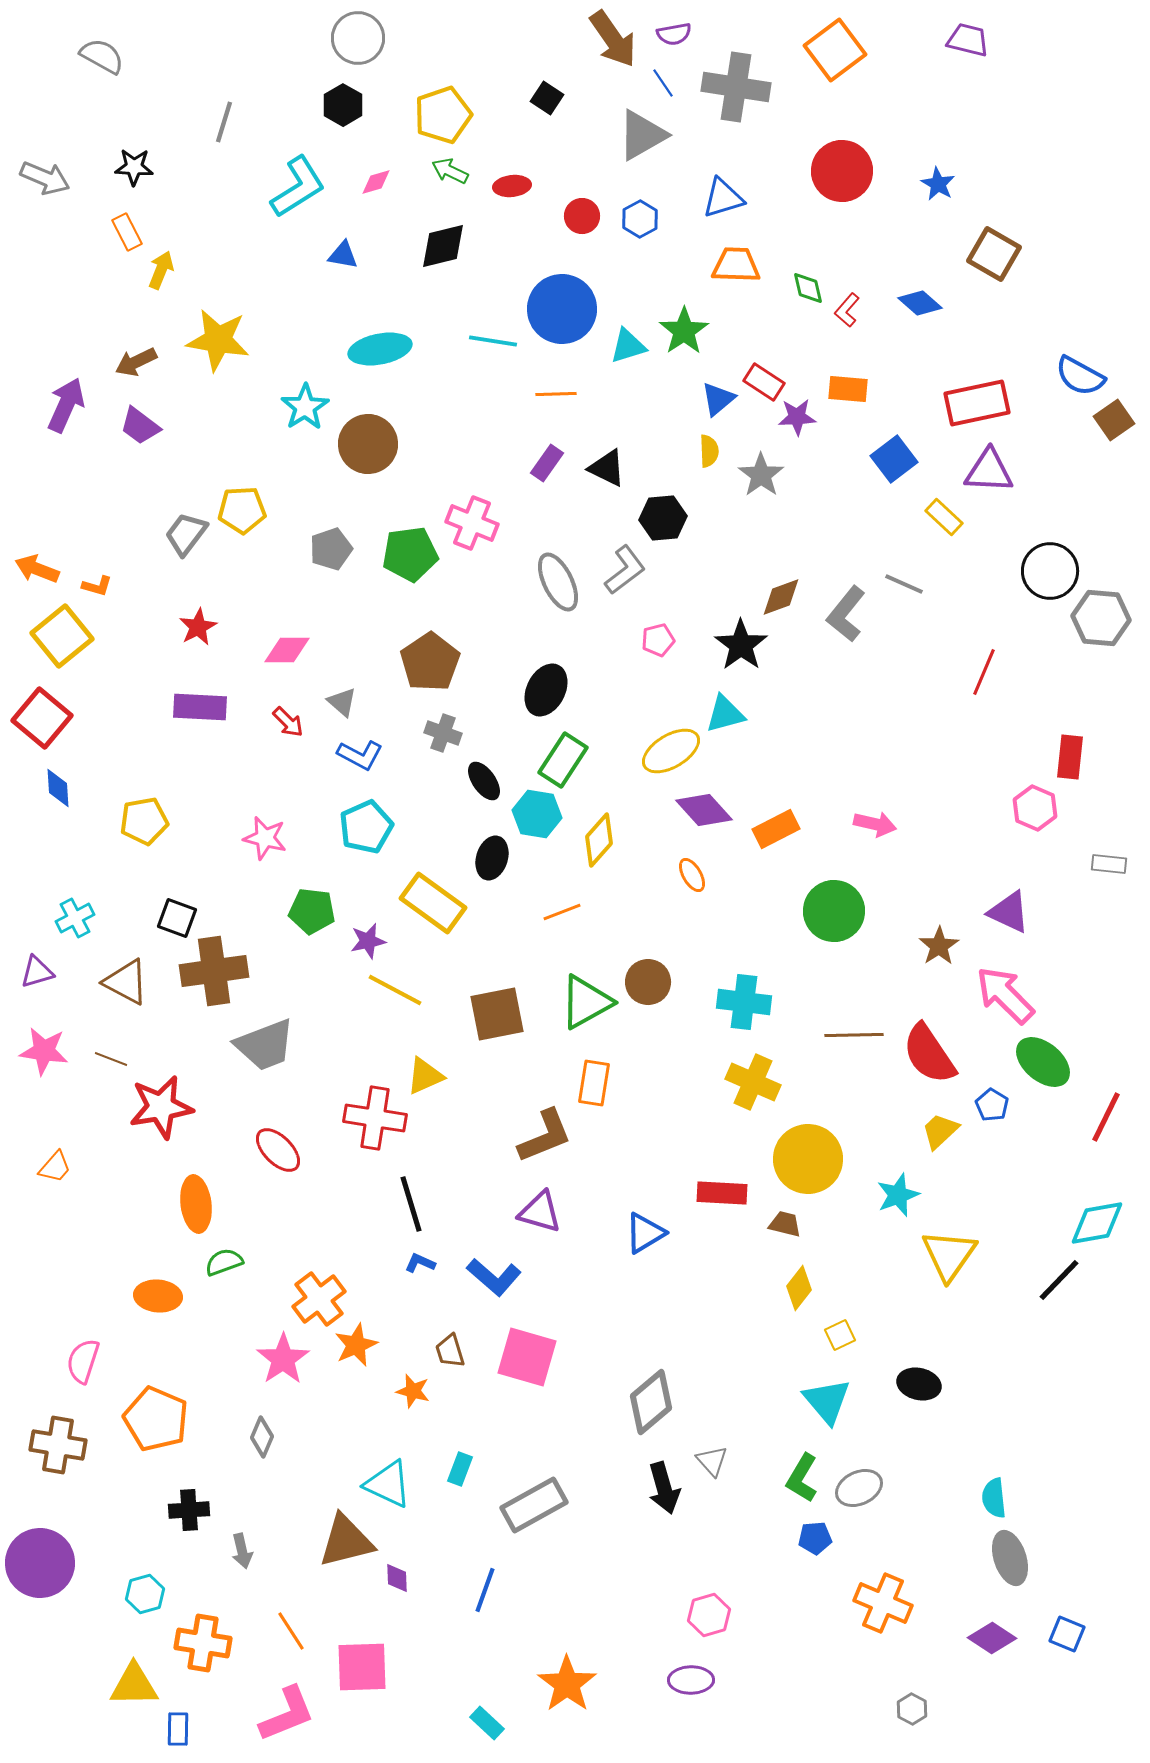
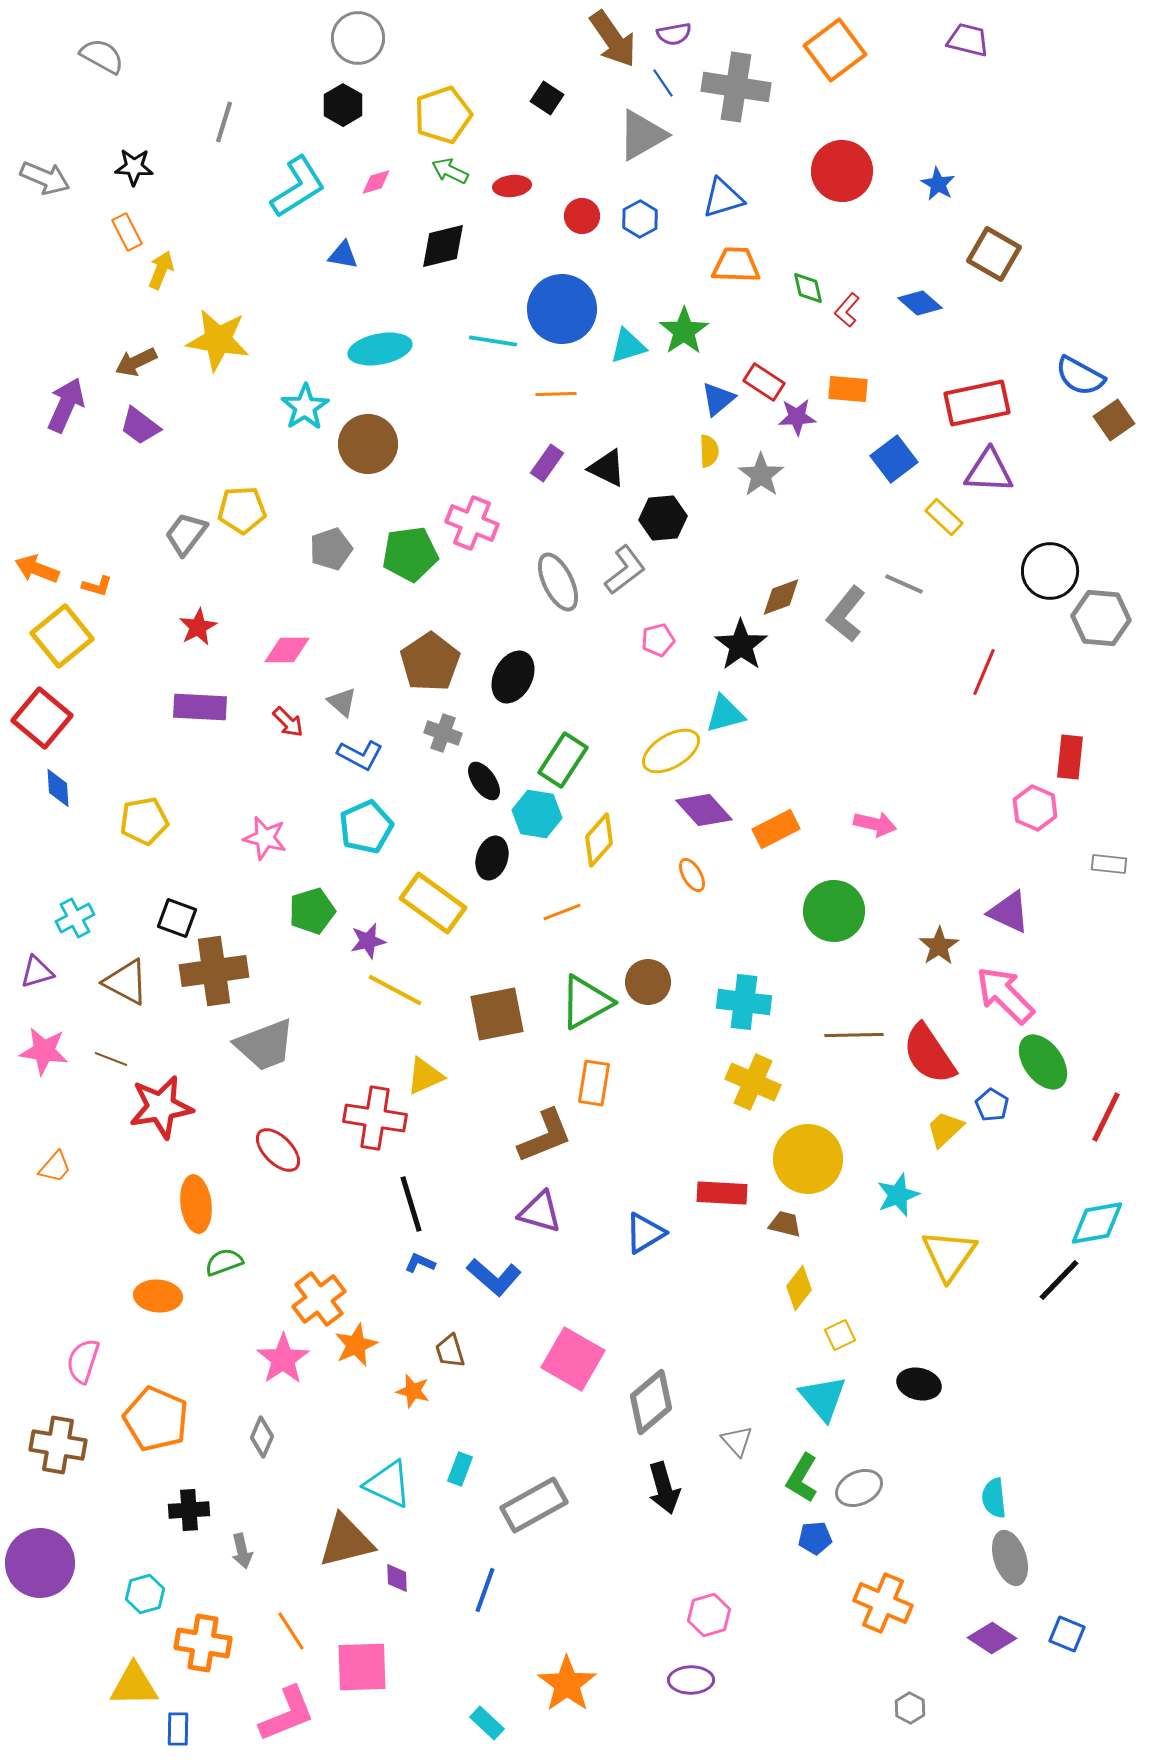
black ellipse at (546, 690): moved 33 px left, 13 px up
green pentagon at (312, 911): rotated 24 degrees counterclockwise
green ellipse at (1043, 1062): rotated 14 degrees clockwise
yellow trapezoid at (940, 1131): moved 5 px right, 2 px up
pink square at (527, 1357): moved 46 px right, 2 px down; rotated 14 degrees clockwise
cyan triangle at (827, 1401): moved 4 px left, 3 px up
gray triangle at (712, 1461): moved 25 px right, 20 px up
gray hexagon at (912, 1709): moved 2 px left, 1 px up
